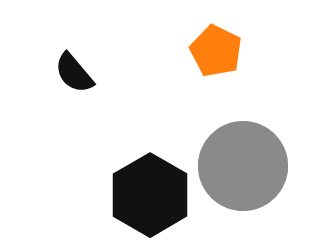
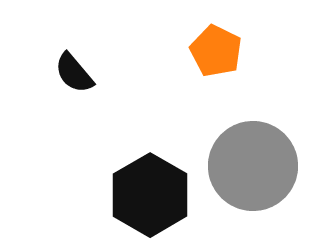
gray circle: moved 10 px right
